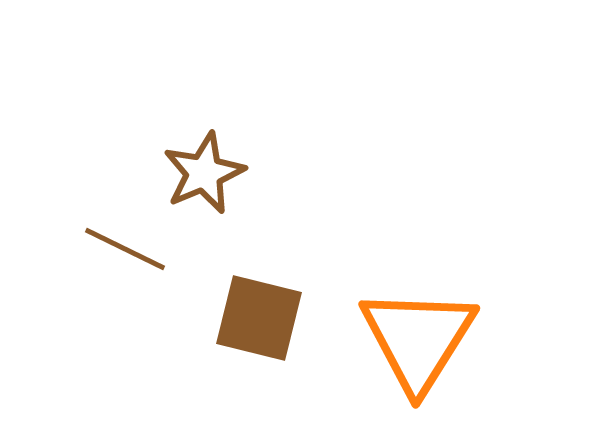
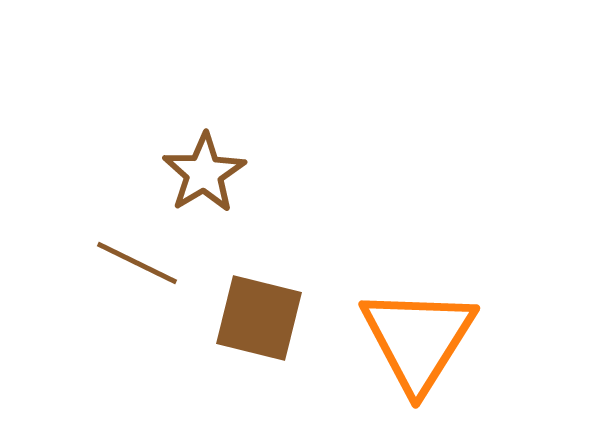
brown star: rotated 8 degrees counterclockwise
brown line: moved 12 px right, 14 px down
